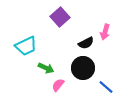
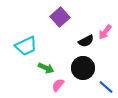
pink arrow: rotated 21 degrees clockwise
black semicircle: moved 2 px up
